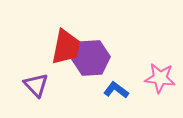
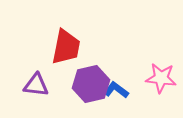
purple hexagon: moved 26 px down; rotated 9 degrees counterclockwise
pink star: moved 1 px right
purple triangle: rotated 40 degrees counterclockwise
